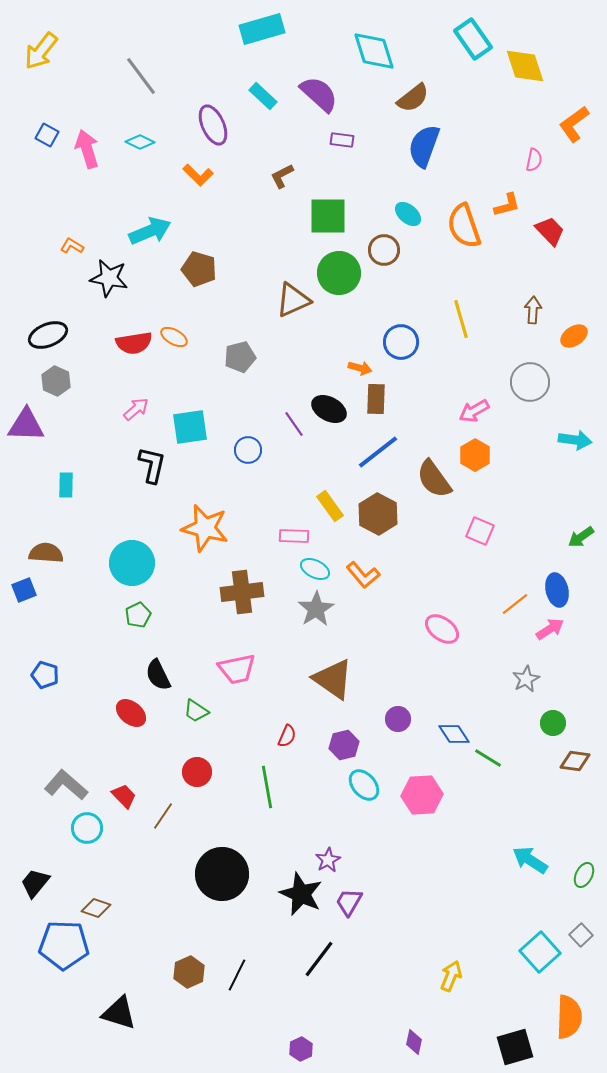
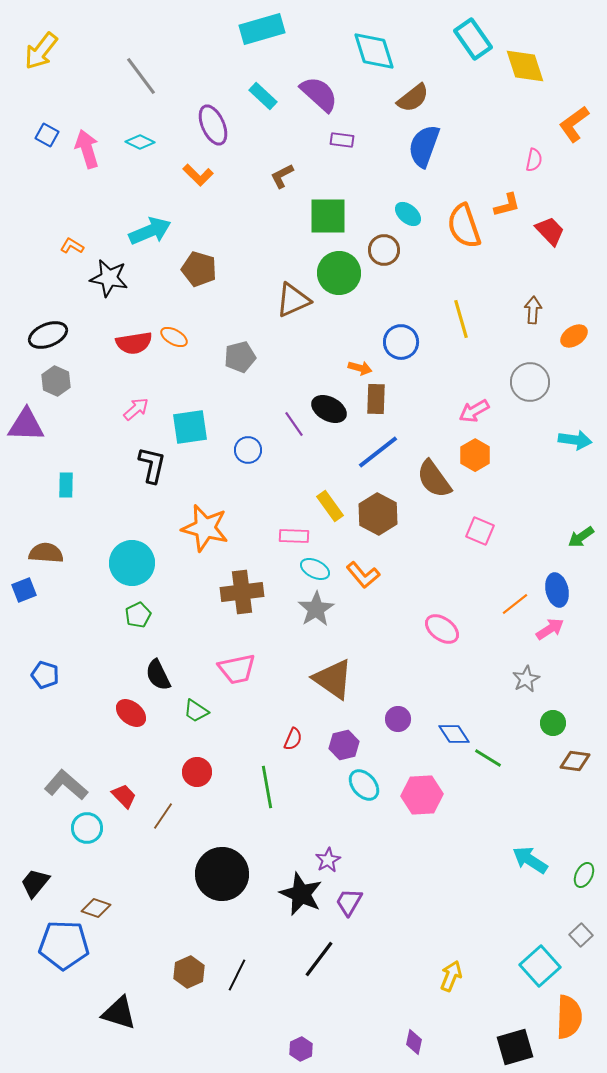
red semicircle at (287, 736): moved 6 px right, 3 px down
cyan square at (540, 952): moved 14 px down
